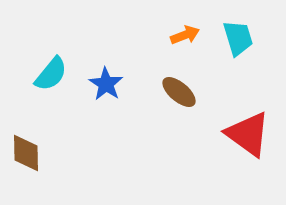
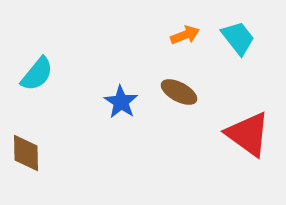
cyan trapezoid: rotated 21 degrees counterclockwise
cyan semicircle: moved 14 px left
blue star: moved 15 px right, 18 px down
brown ellipse: rotated 12 degrees counterclockwise
